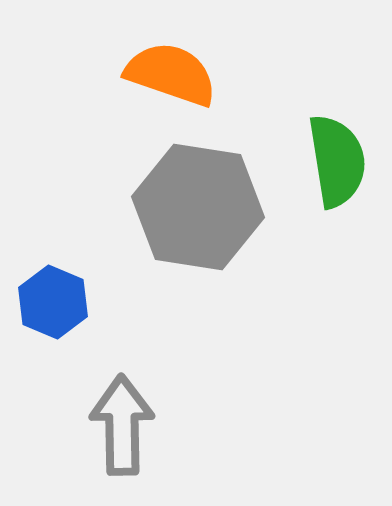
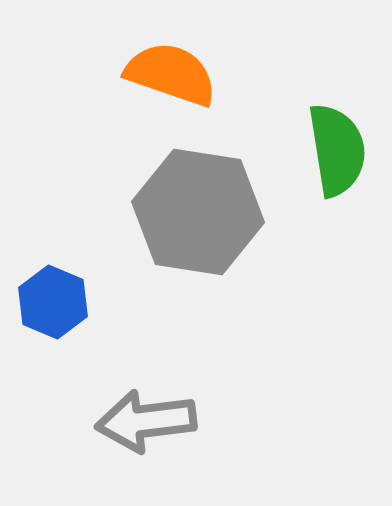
green semicircle: moved 11 px up
gray hexagon: moved 5 px down
gray arrow: moved 24 px right, 4 px up; rotated 96 degrees counterclockwise
